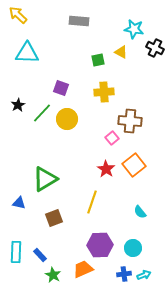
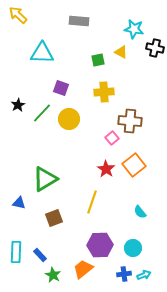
black cross: rotated 12 degrees counterclockwise
cyan triangle: moved 15 px right
yellow circle: moved 2 px right
orange trapezoid: rotated 15 degrees counterclockwise
